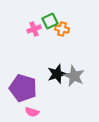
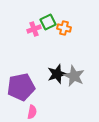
green square: moved 2 px left, 1 px down
orange cross: moved 2 px right, 1 px up
purple pentagon: moved 2 px left, 1 px up; rotated 28 degrees counterclockwise
pink semicircle: rotated 96 degrees counterclockwise
